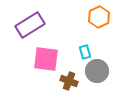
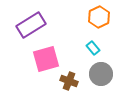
purple rectangle: moved 1 px right
cyan rectangle: moved 8 px right, 4 px up; rotated 24 degrees counterclockwise
pink square: rotated 24 degrees counterclockwise
gray circle: moved 4 px right, 3 px down
